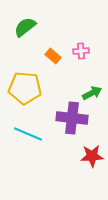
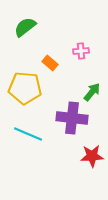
orange rectangle: moved 3 px left, 7 px down
green arrow: moved 1 px up; rotated 24 degrees counterclockwise
